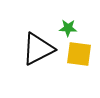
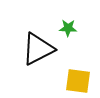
yellow square: moved 1 px left, 27 px down
